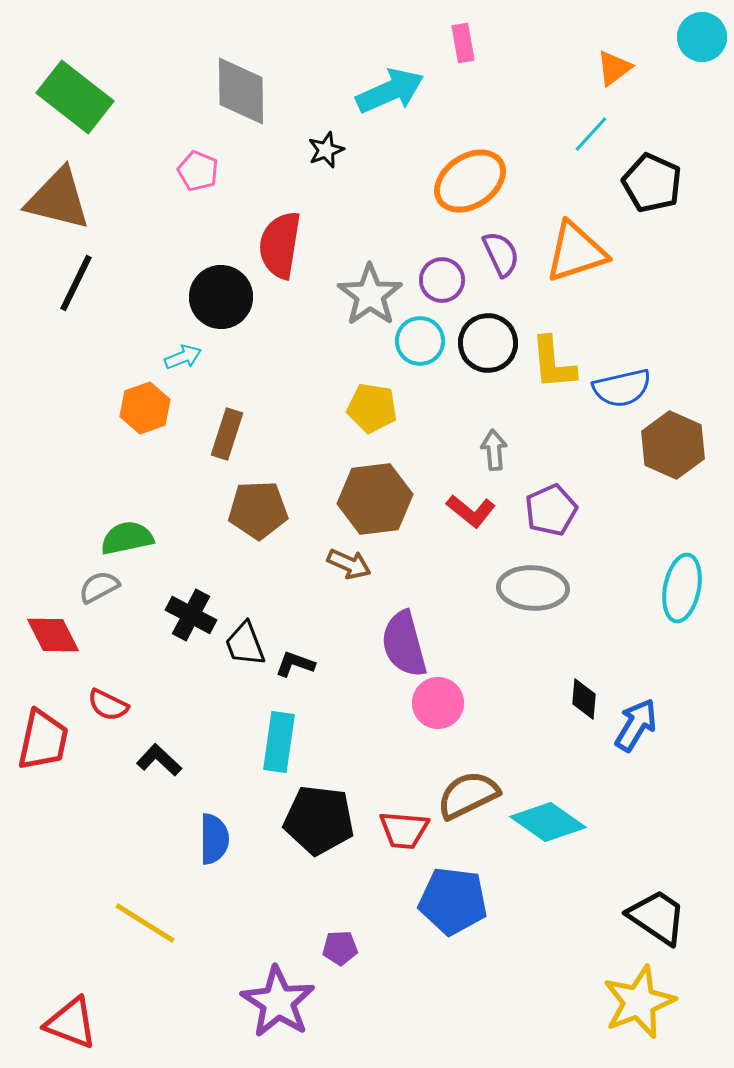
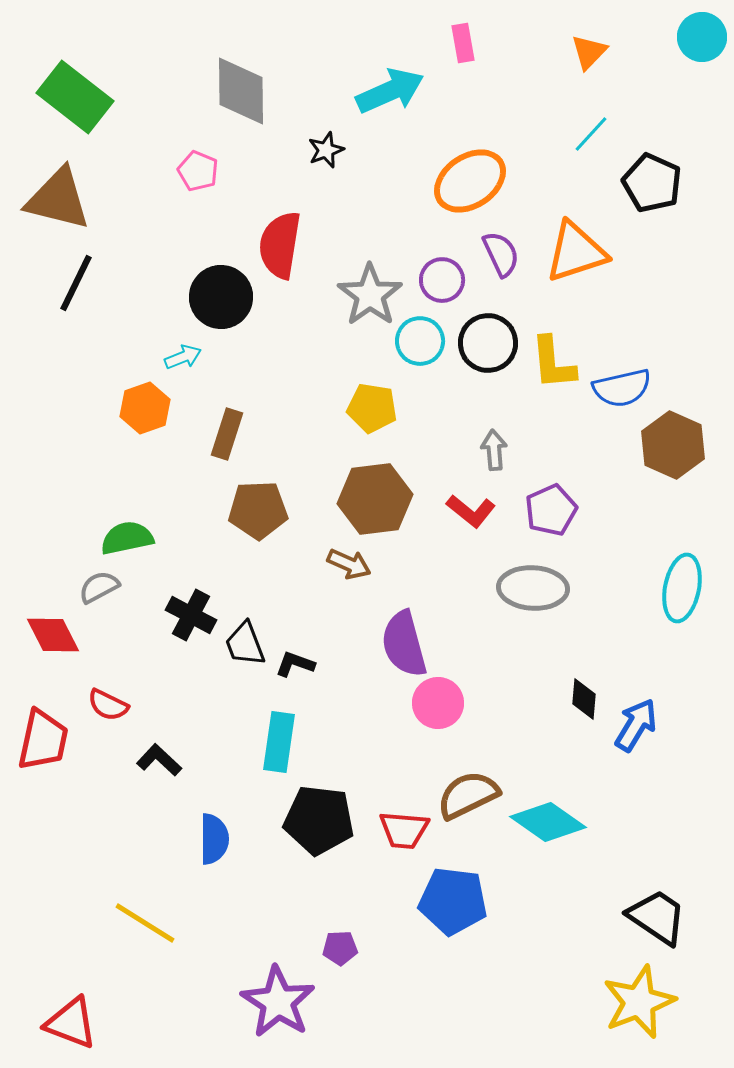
orange triangle at (614, 68): moved 25 px left, 16 px up; rotated 9 degrees counterclockwise
